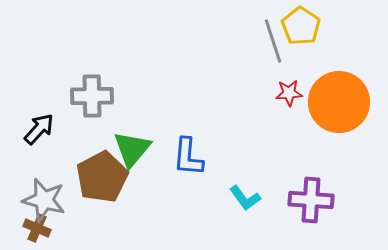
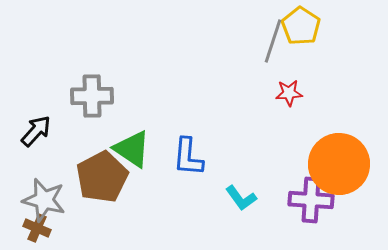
gray line: rotated 36 degrees clockwise
orange circle: moved 62 px down
black arrow: moved 3 px left, 2 px down
green triangle: rotated 36 degrees counterclockwise
cyan L-shape: moved 4 px left
